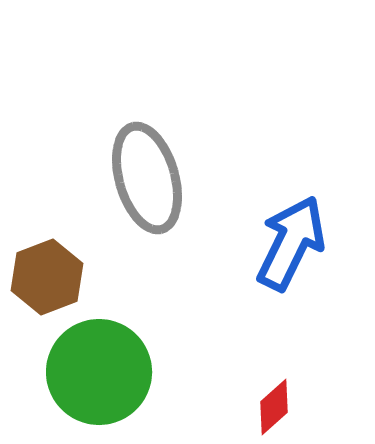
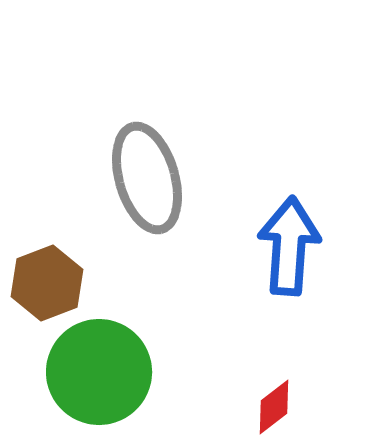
blue arrow: moved 2 px left, 3 px down; rotated 22 degrees counterclockwise
brown hexagon: moved 6 px down
red diamond: rotated 4 degrees clockwise
